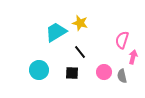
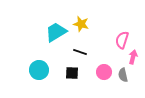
yellow star: moved 1 px right, 1 px down
black line: rotated 32 degrees counterclockwise
gray semicircle: moved 1 px right, 1 px up
